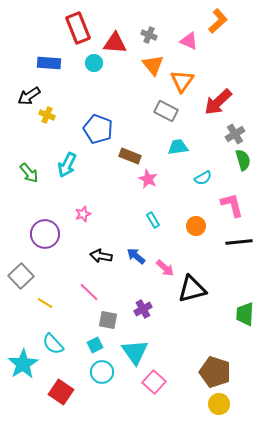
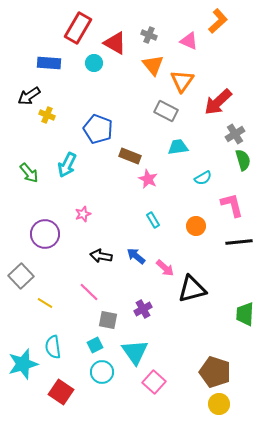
red rectangle at (78, 28): rotated 52 degrees clockwise
red triangle at (115, 43): rotated 25 degrees clockwise
cyan semicircle at (53, 344): moved 3 px down; rotated 35 degrees clockwise
cyan star at (23, 364): rotated 16 degrees clockwise
